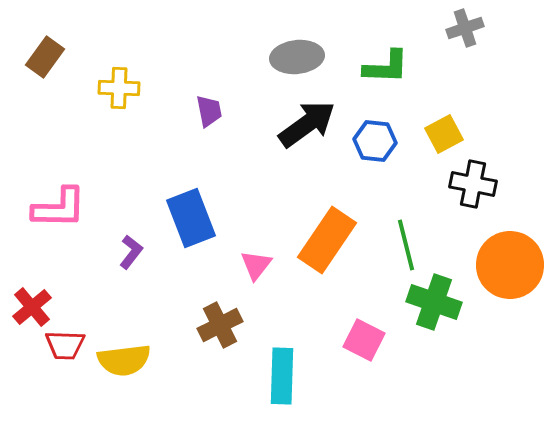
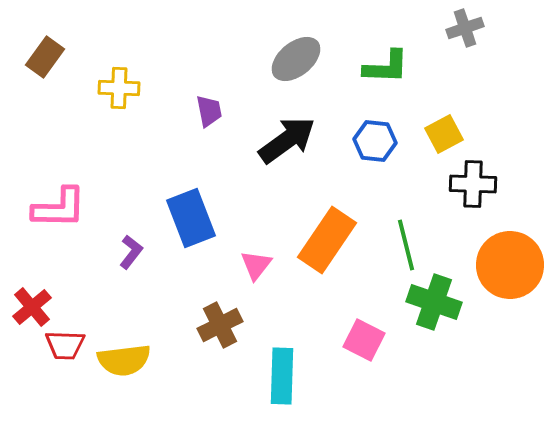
gray ellipse: moved 1 px left, 2 px down; rotated 33 degrees counterclockwise
black arrow: moved 20 px left, 16 px down
black cross: rotated 9 degrees counterclockwise
